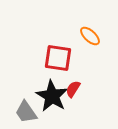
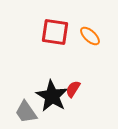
red square: moved 3 px left, 26 px up
